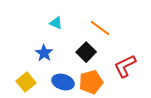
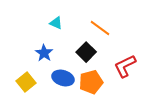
blue ellipse: moved 4 px up
